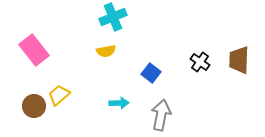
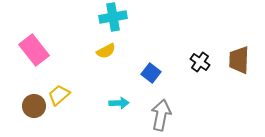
cyan cross: rotated 12 degrees clockwise
yellow semicircle: rotated 18 degrees counterclockwise
